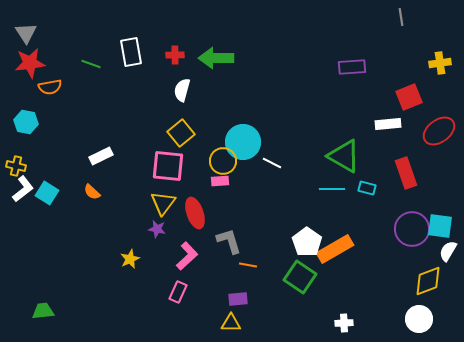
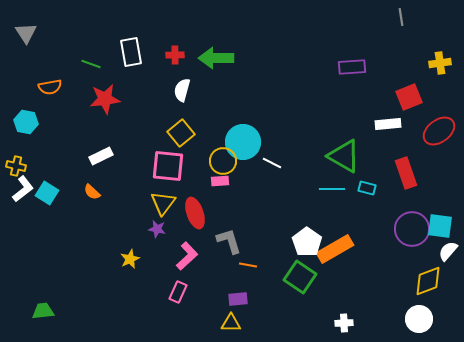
red star at (30, 63): moved 75 px right, 36 px down
white semicircle at (448, 251): rotated 10 degrees clockwise
